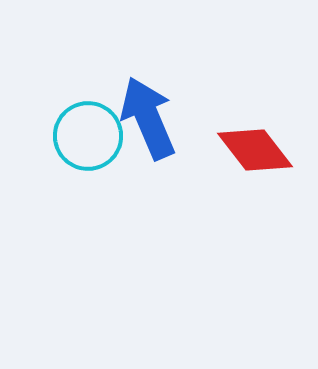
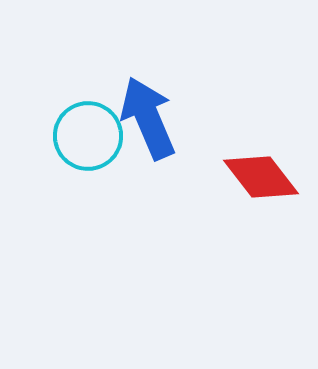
red diamond: moved 6 px right, 27 px down
